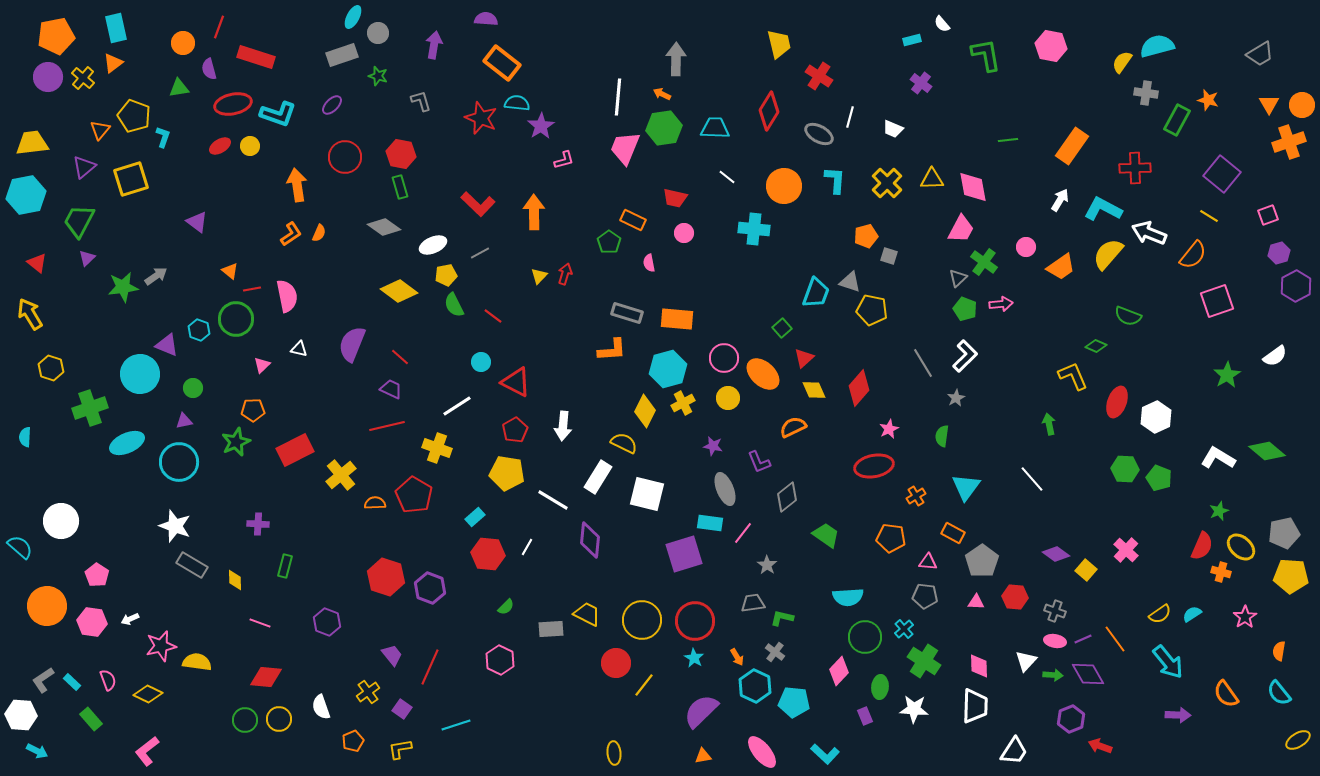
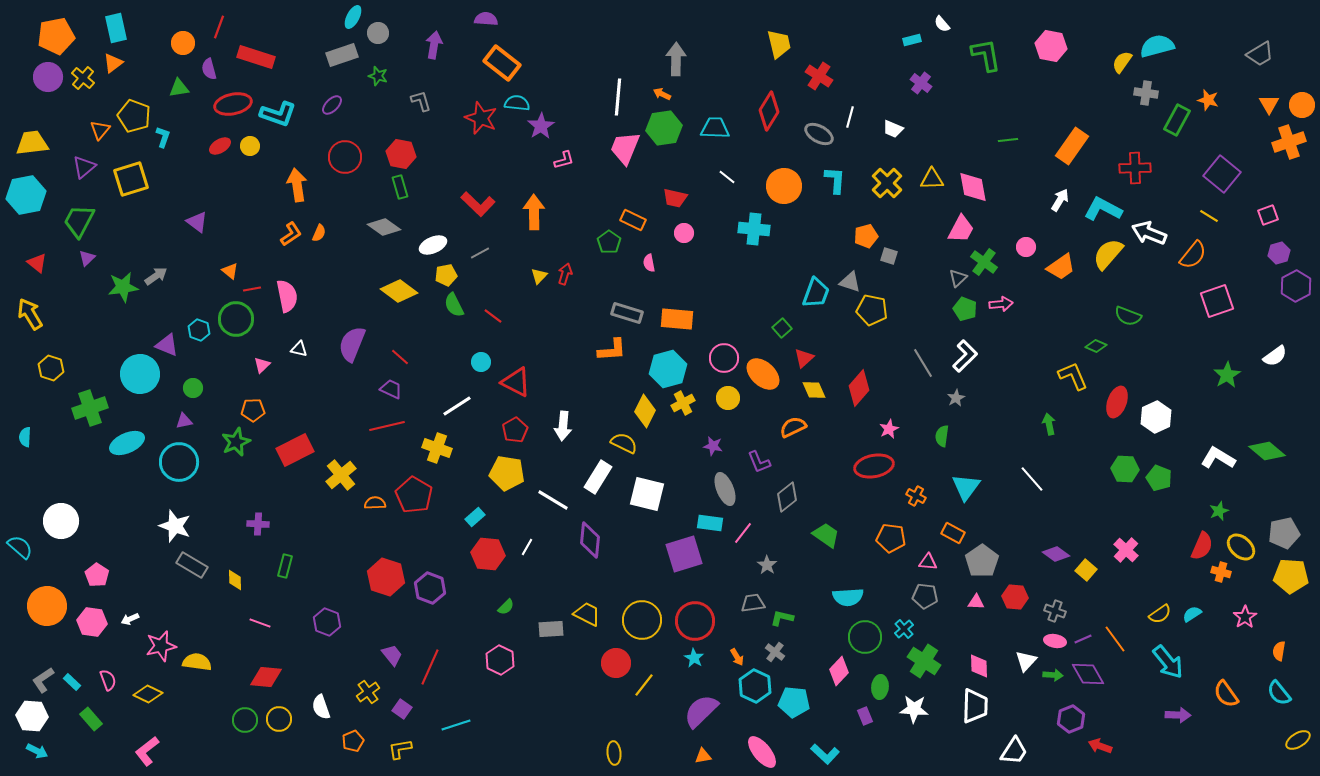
orange cross at (916, 496): rotated 30 degrees counterclockwise
white hexagon at (21, 715): moved 11 px right, 1 px down
